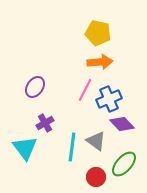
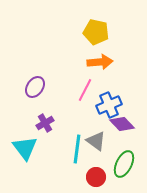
yellow pentagon: moved 2 px left, 1 px up
blue cross: moved 6 px down
cyan line: moved 5 px right, 2 px down
green ellipse: rotated 16 degrees counterclockwise
